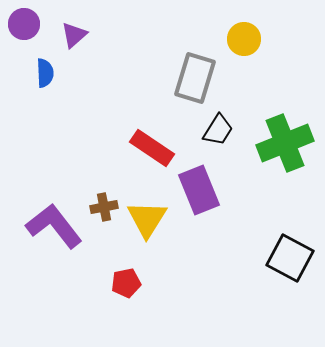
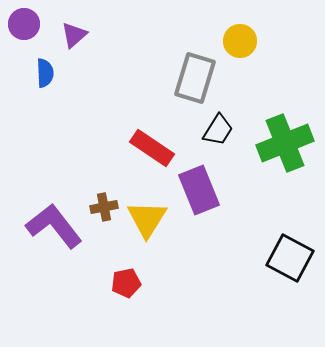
yellow circle: moved 4 px left, 2 px down
